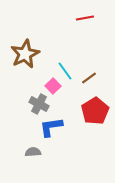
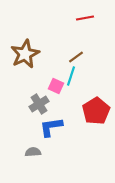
cyan line: moved 6 px right, 5 px down; rotated 54 degrees clockwise
brown line: moved 13 px left, 21 px up
pink square: moved 3 px right; rotated 21 degrees counterclockwise
gray cross: rotated 30 degrees clockwise
red pentagon: moved 1 px right
